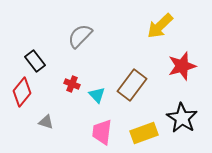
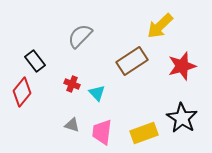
brown rectangle: moved 24 px up; rotated 20 degrees clockwise
cyan triangle: moved 2 px up
gray triangle: moved 26 px right, 3 px down
